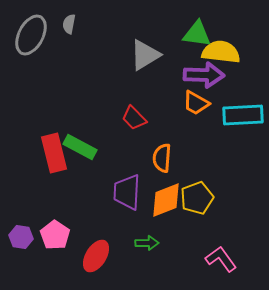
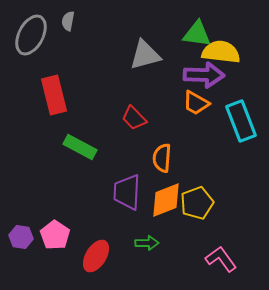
gray semicircle: moved 1 px left, 3 px up
gray triangle: rotated 16 degrees clockwise
cyan rectangle: moved 2 px left, 6 px down; rotated 72 degrees clockwise
red rectangle: moved 58 px up
yellow pentagon: moved 5 px down
